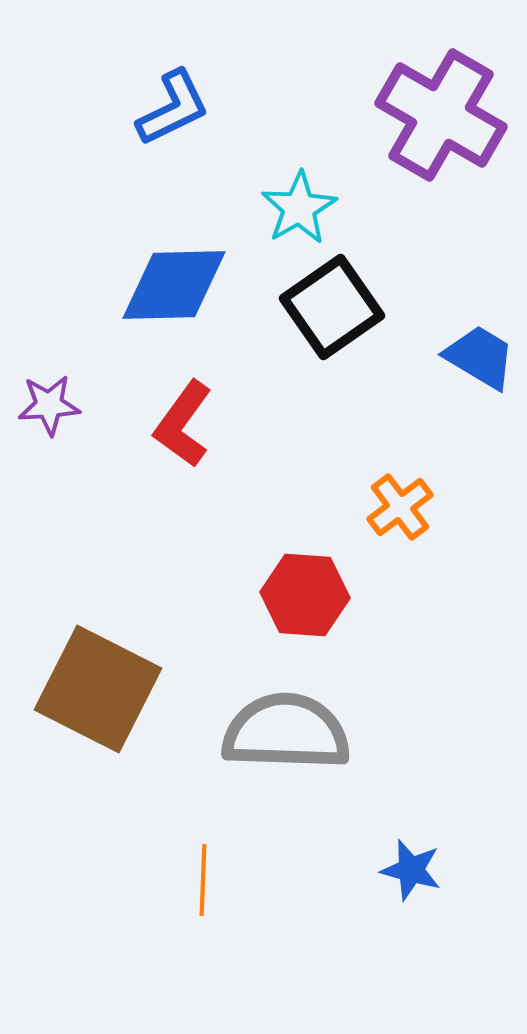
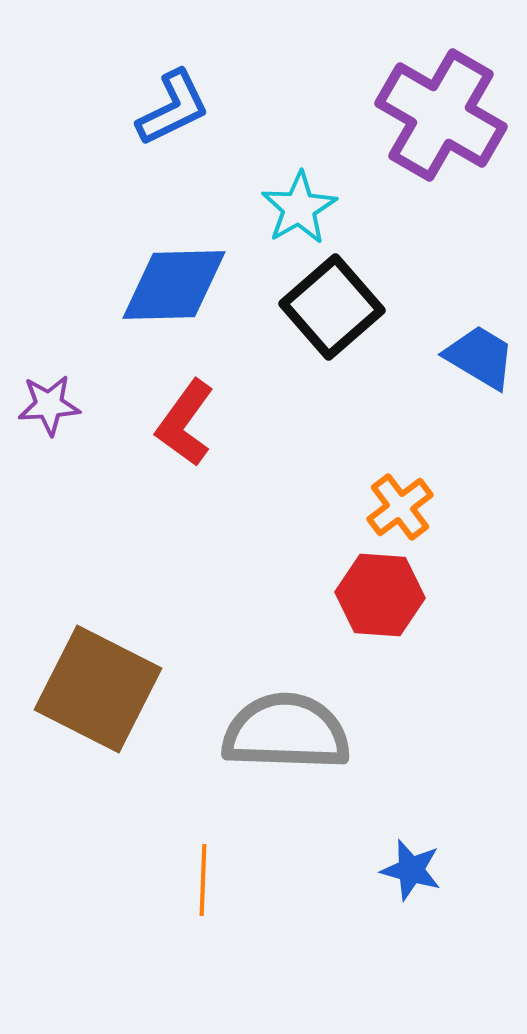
black square: rotated 6 degrees counterclockwise
red L-shape: moved 2 px right, 1 px up
red hexagon: moved 75 px right
